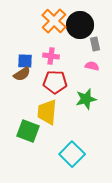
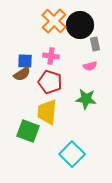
pink semicircle: moved 2 px left; rotated 152 degrees clockwise
red pentagon: moved 5 px left; rotated 15 degrees clockwise
green star: rotated 20 degrees clockwise
